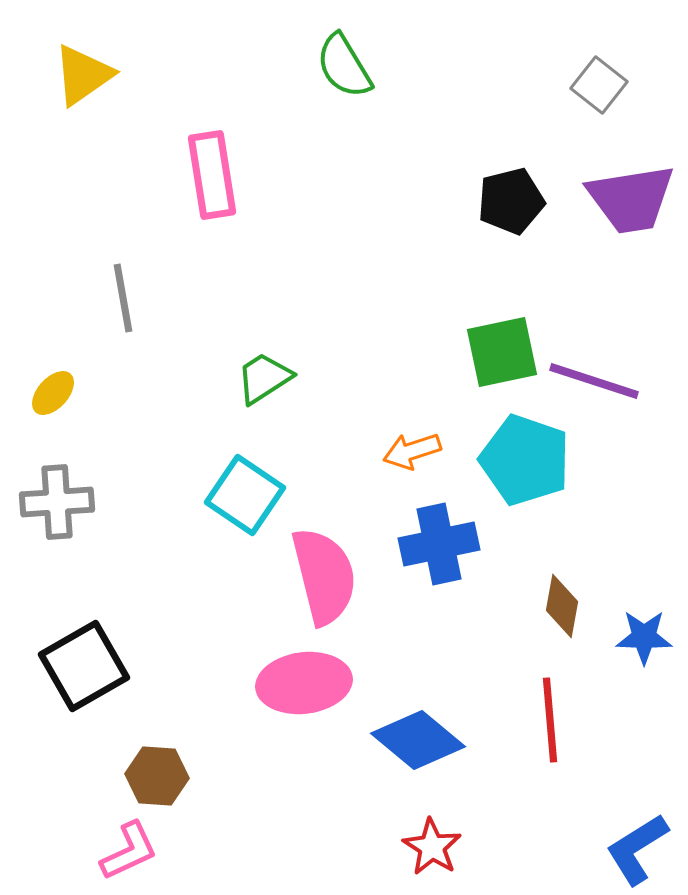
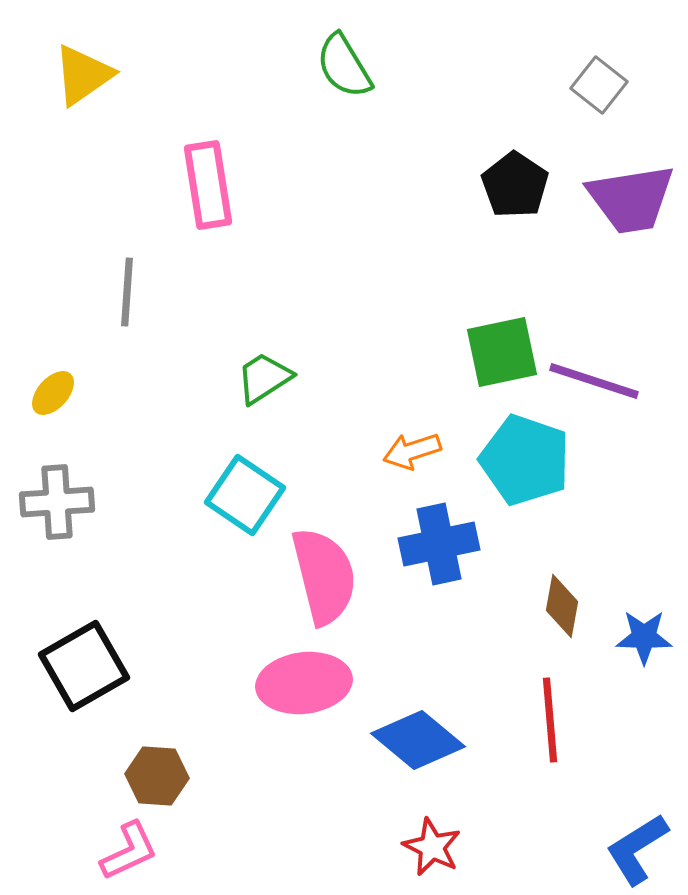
pink rectangle: moved 4 px left, 10 px down
black pentagon: moved 4 px right, 16 px up; rotated 24 degrees counterclockwise
gray line: moved 4 px right, 6 px up; rotated 14 degrees clockwise
red star: rotated 6 degrees counterclockwise
